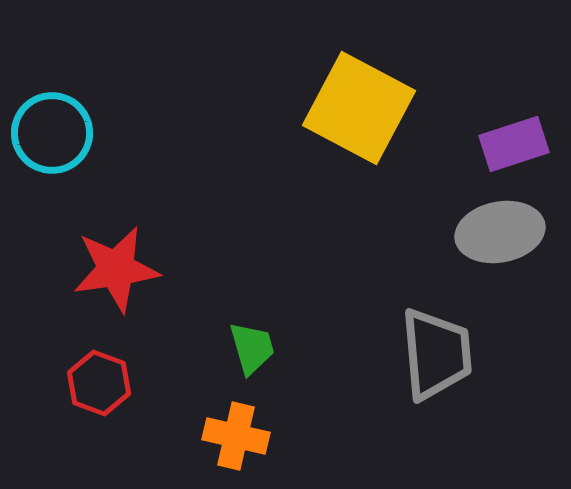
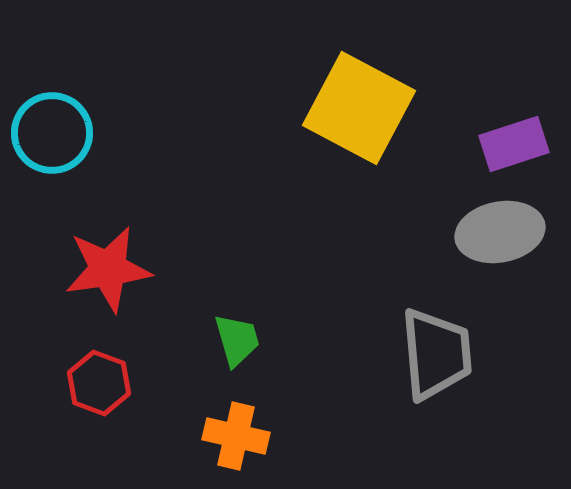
red star: moved 8 px left
green trapezoid: moved 15 px left, 8 px up
